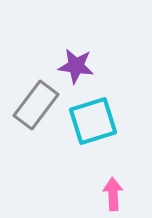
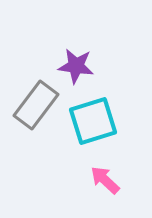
pink arrow: moved 8 px left, 14 px up; rotated 44 degrees counterclockwise
